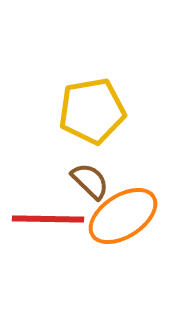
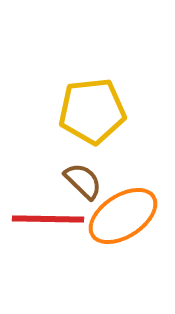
yellow pentagon: rotated 4 degrees clockwise
brown semicircle: moved 7 px left
